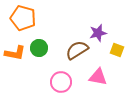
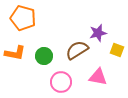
green circle: moved 5 px right, 8 px down
